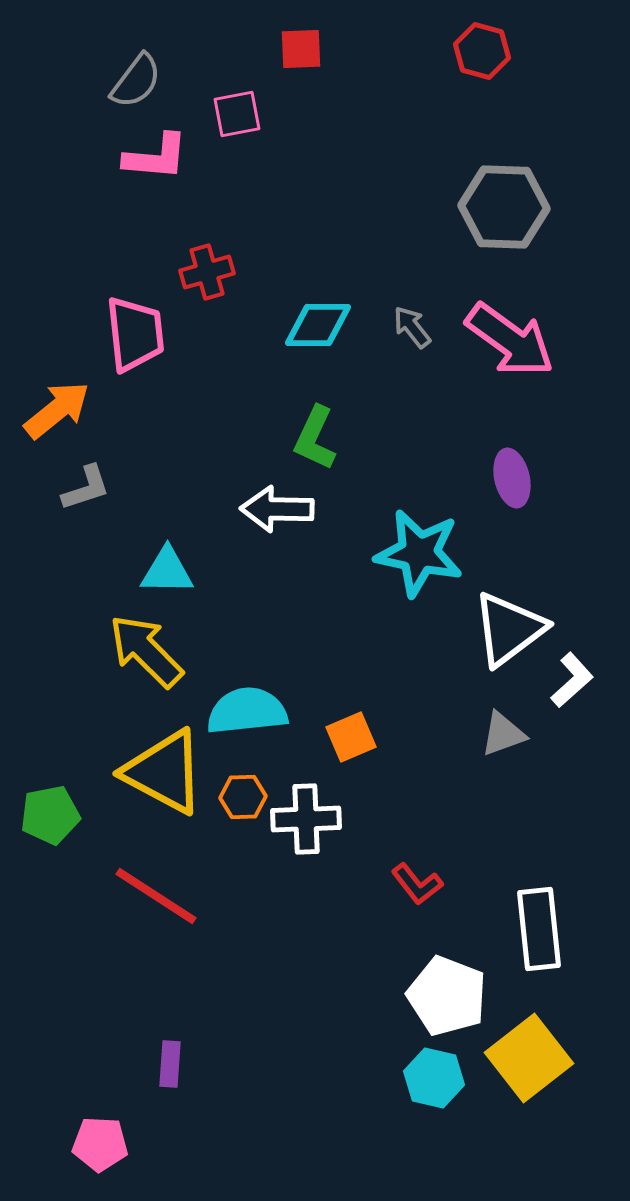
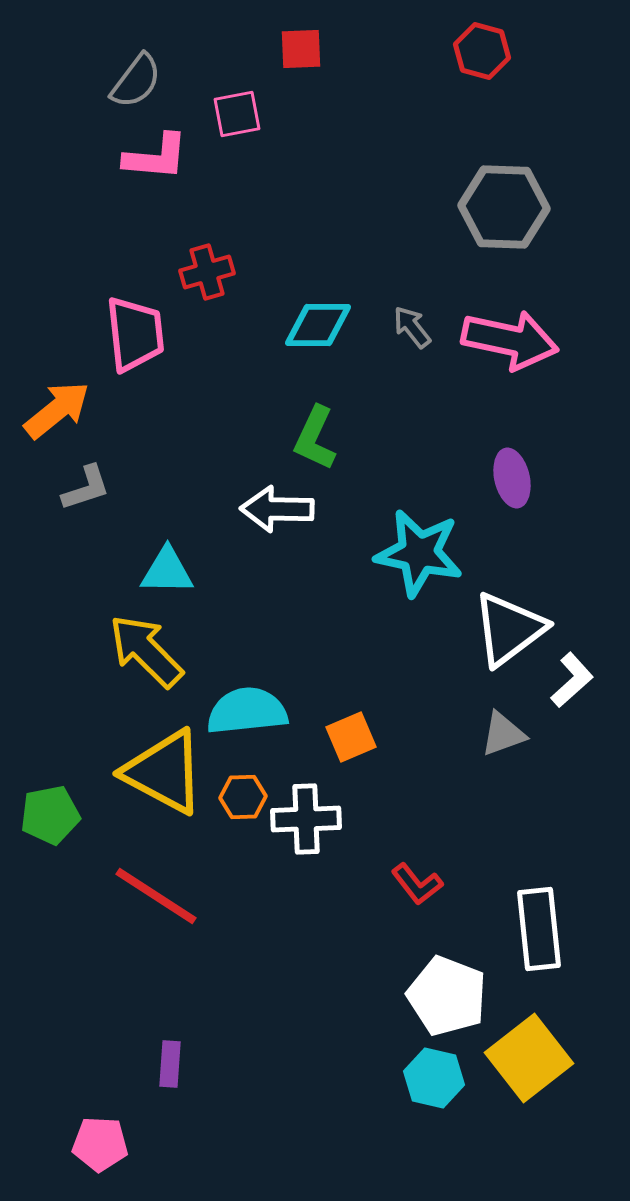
pink arrow: rotated 24 degrees counterclockwise
